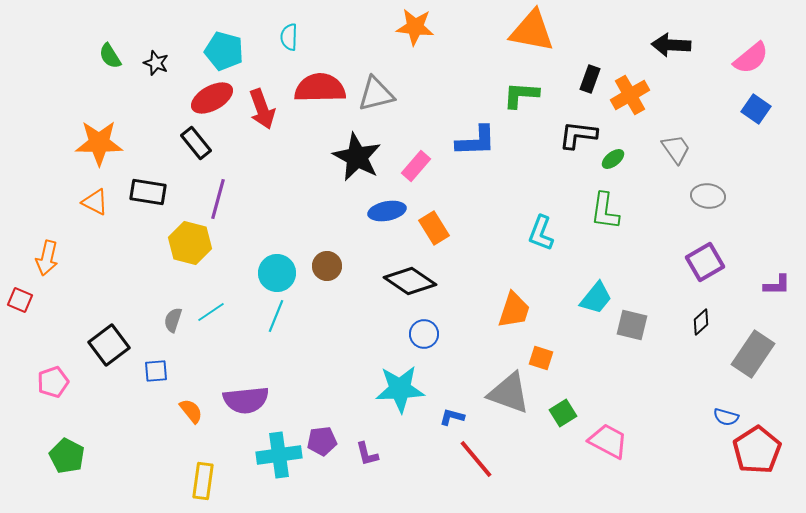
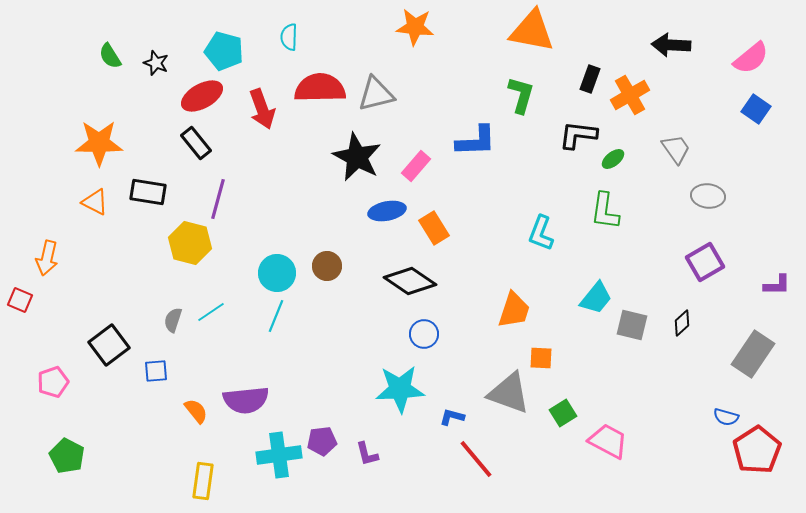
green L-shape at (521, 95): rotated 102 degrees clockwise
red ellipse at (212, 98): moved 10 px left, 2 px up
black diamond at (701, 322): moved 19 px left, 1 px down
orange square at (541, 358): rotated 15 degrees counterclockwise
orange semicircle at (191, 411): moved 5 px right
